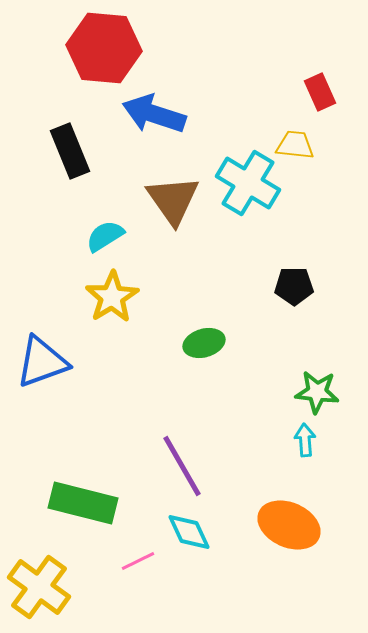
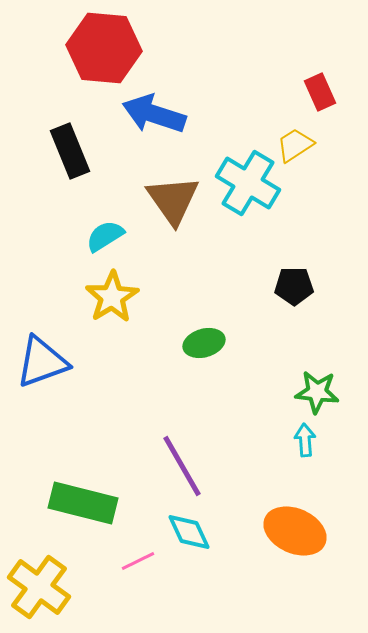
yellow trapezoid: rotated 39 degrees counterclockwise
orange ellipse: moved 6 px right, 6 px down
